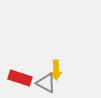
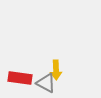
red rectangle: rotated 10 degrees counterclockwise
